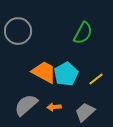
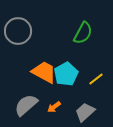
orange arrow: rotated 32 degrees counterclockwise
